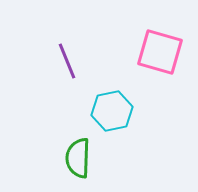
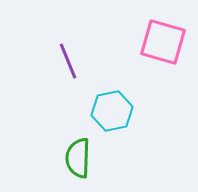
pink square: moved 3 px right, 10 px up
purple line: moved 1 px right
